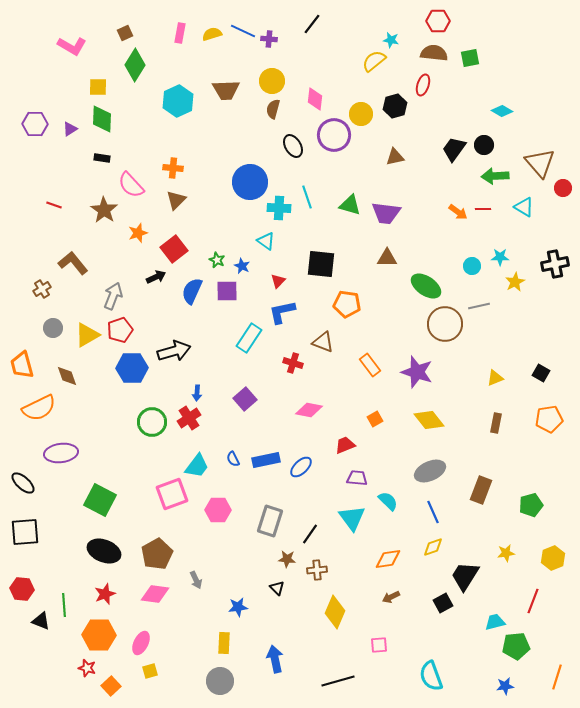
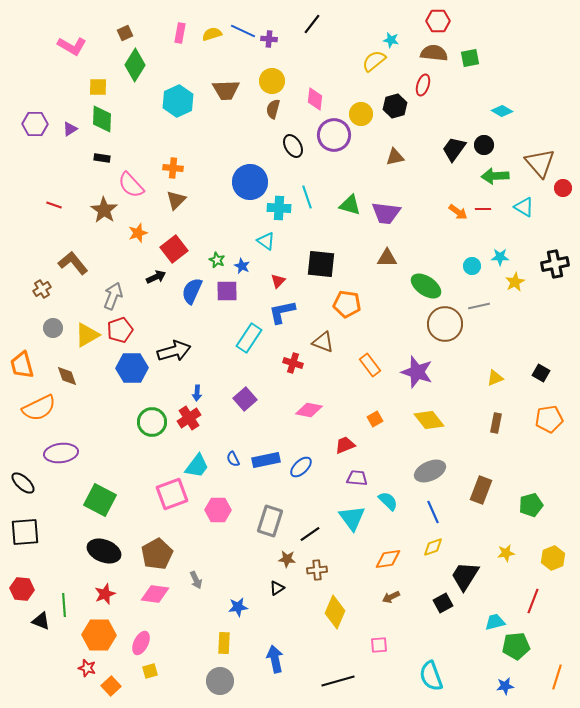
black line at (310, 534): rotated 20 degrees clockwise
black triangle at (277, 588): rotated 42 degrees clockwise
